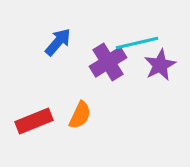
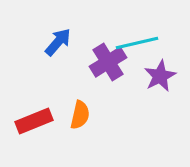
purple star: moved 11 px down
orange semicircle: rotated 12 degrees counterclockwise
